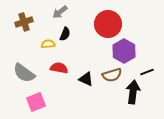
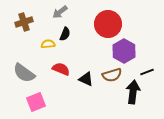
red semicircle: moved 2 px right, 1 px down; rotated 12 degrees clockwise
